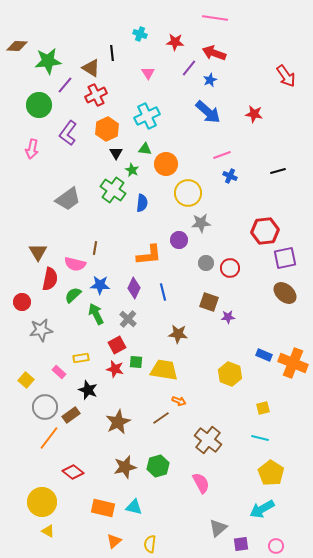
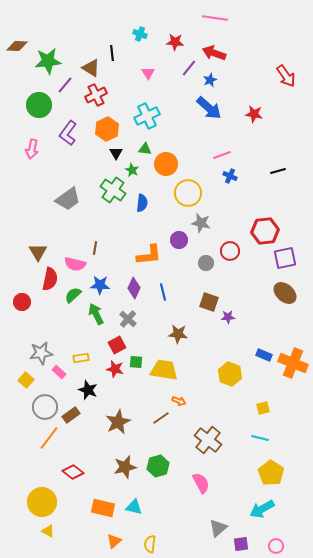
blue arrow at (208, 112): moved 1 px right, 4 px up
gray star at (201, 223): rotated 18 degrees clockwise
red circle at (230, 268): moved 17 px up
gray star at (41, 330): moved 23 px down
